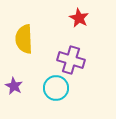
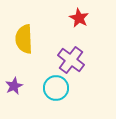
purple cross: rotated 20 degrees clockwise
purple star: rotated 18 degrees clockwise
